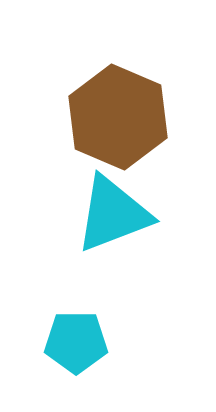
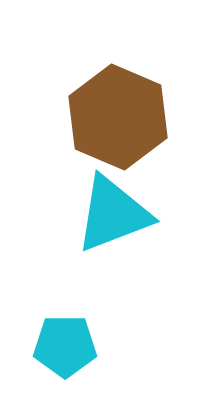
cyan pentagon: moved 11 px left, 4 px down
